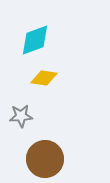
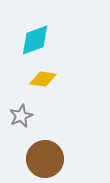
yellow diamond: moved 1 px left, 1 px down
gray star: rotated 20 degrees counterclockwise
